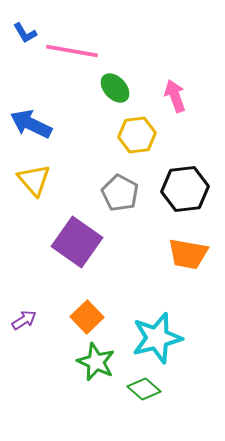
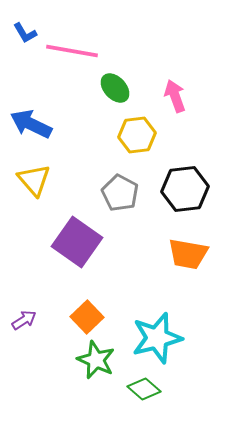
green star: moved 2 px up
